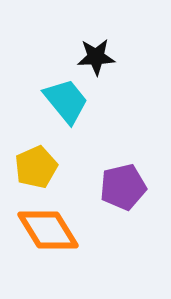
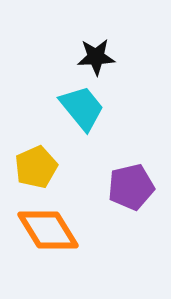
cyan trapezoid: moved 16 px right, 7 px down
purple pentagon: moved 8 px right
